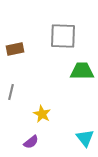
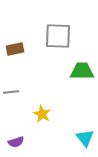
gray square: moved 5 px left
gray line: rotated 70 degrees clockwise
purple semicircle: moved 15 px left; rotated 21 degrees clockwise
